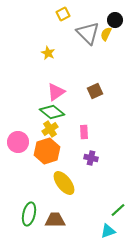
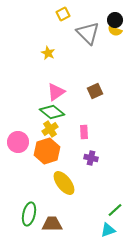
yellow semicircle: moved 9 px right, 3 px up; rotated 96 degrees counterclockwise
green line: moved 3 px left
brown trapezoid: moved 3 px left, 4 px down
cyan triangle: moved 1 px up
